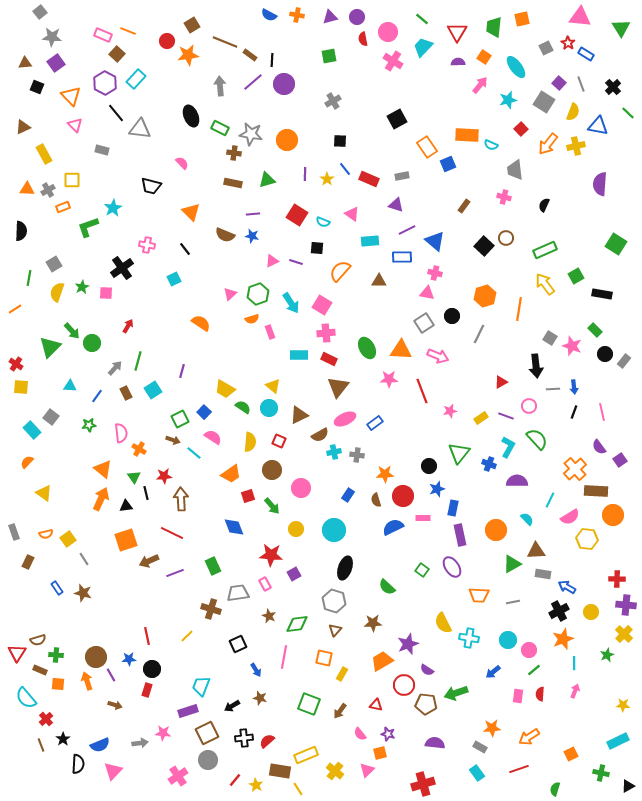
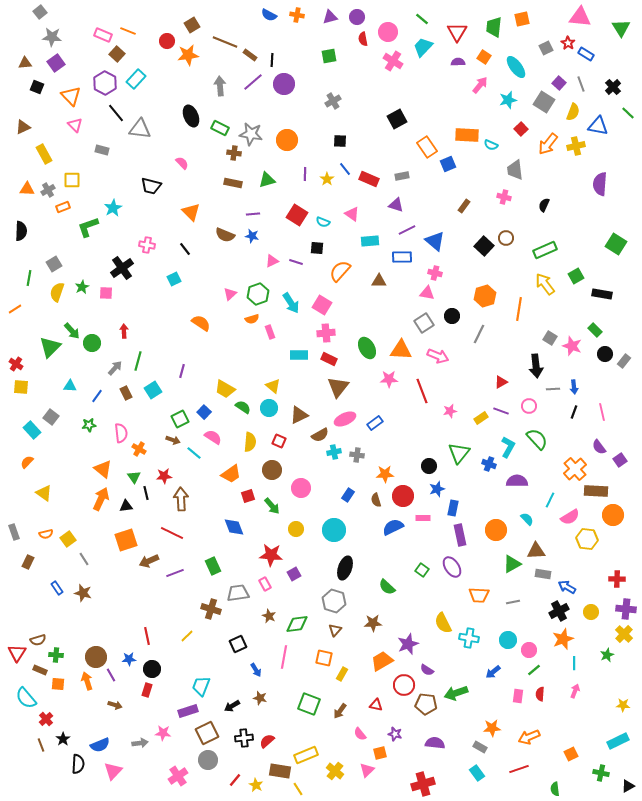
red arrow at (128, 326): moved 4 px left, 5 px down; rotated 32 degrees counterclockwise
purple line at (506, 416): moved 5 px left, 5 px up
purple cross at (626, 605): moved 4 px down
purple star at (388, 734): moved 7 px right
orange arrow at (529, 737): rotated 10 degrees clockwise
green semicircle at (555, 789): rotated 24 degrees counterclockwise
